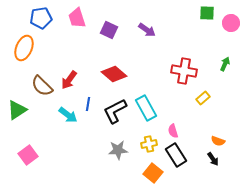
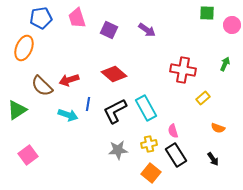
pink circle: moved 1 px right, 2 px down
red cross: moved 1 px left, 1 px up
red arrow: rotated 36 degrees clockwise
cyan arrow: rotated 18 degrees counterclockwise
orange semicircle: moved 13 px up
orange square: moved 2 px left
